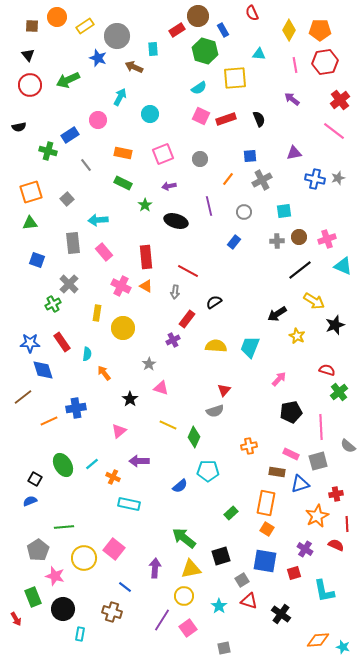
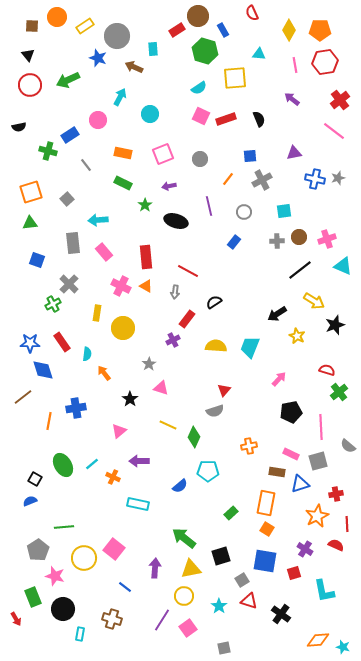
orange line at (49, 421): rotated 54 degrees counterclockwise
cyan rectangle at (129, 504): moved 9 px right
brown cross at (112, 612): moved 7 px down
